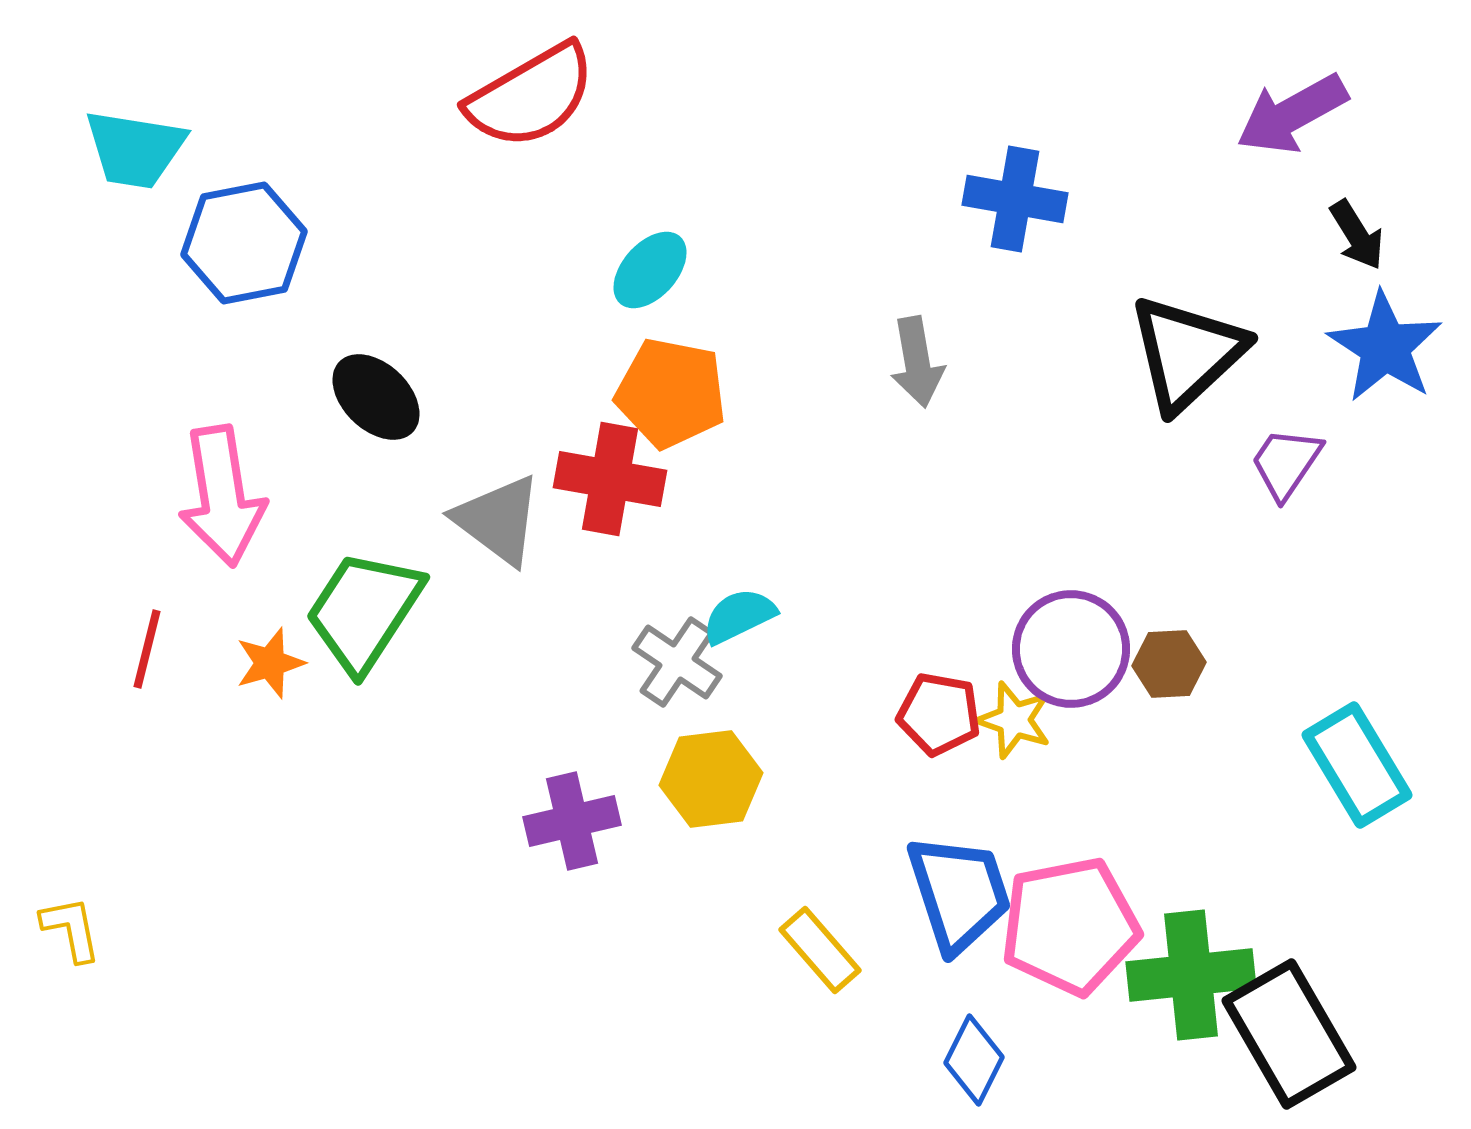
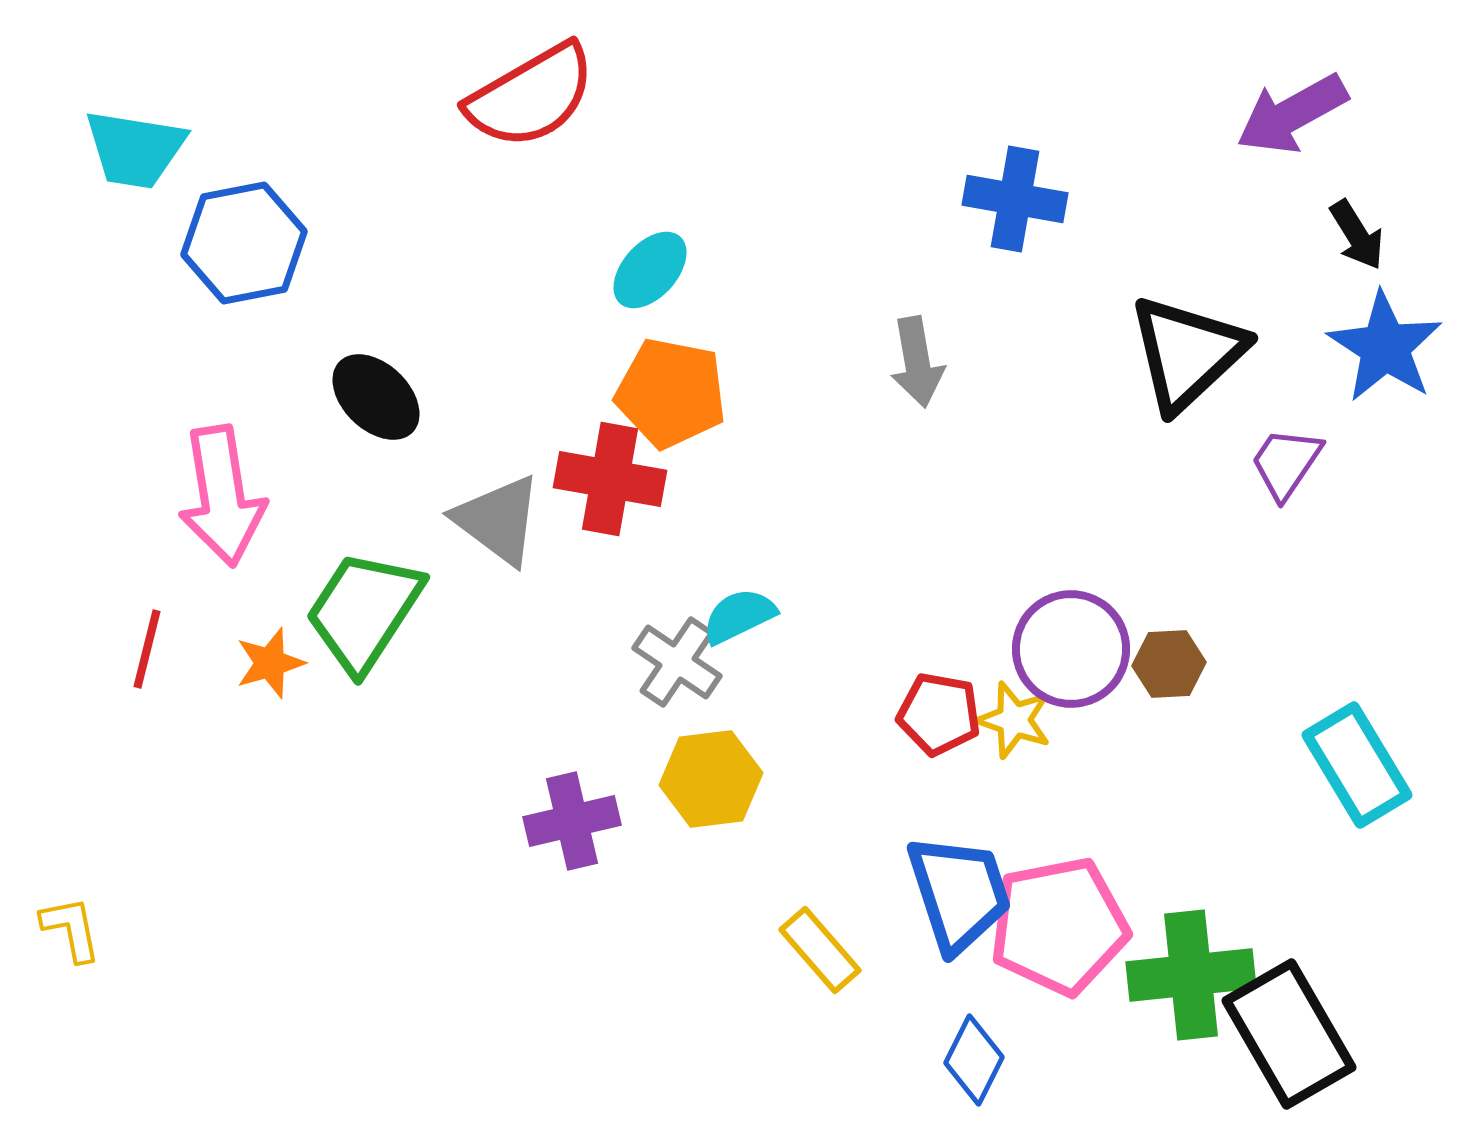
pink pentagon: moved 11 px left
